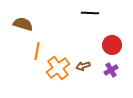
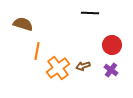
purple cross: rotated 24 degrees counterclockwise
